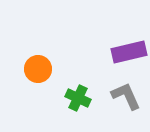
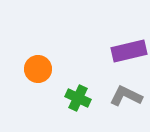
purple rectangle: moved 1 px up
gray L-shape: rotated 40 degrees counterclockwise
